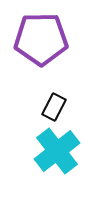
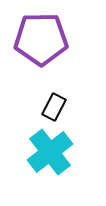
cyan cross: moved 7 px left, 1 px down
